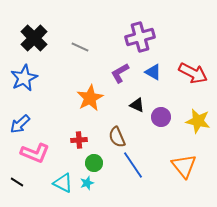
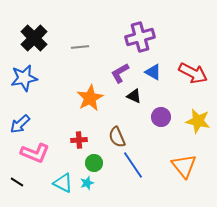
gray line: rotated 30 degrees counterclockwise
blue star: rotated 16 degrees clockwise
black triangle: moved 3 px left, 9 px up
